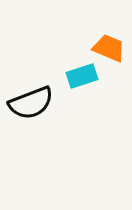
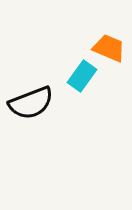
cyan rectangle: rotated 36 degrees counterclockwise
